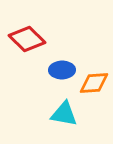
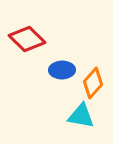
orange diamond: moved 1 px left; rotated 44 degrees counterclockwise
cyan triangle: moved 17 px right, 2 px down
